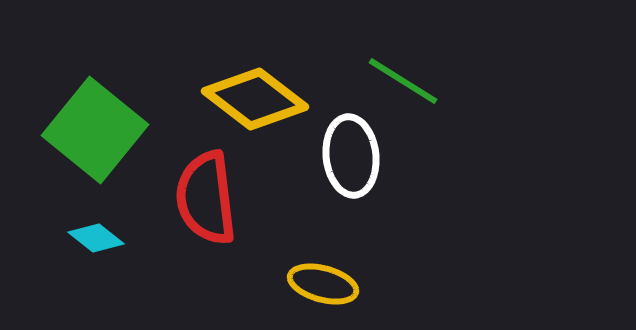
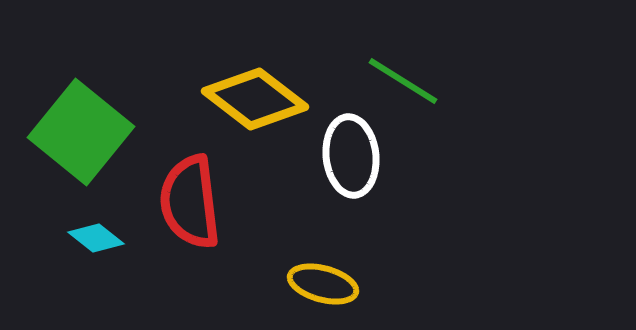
green square: moved 14 px left, 2 px down
red semicircle: moved 16 px left, 4 px down
